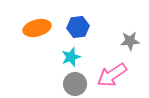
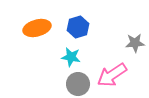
blue hexagon: rotated 10 degrees counterclockwise
gray star: moved 5 px right, 2 px down
cyan star: rotated 30 degrees clockwise
gray circle: moved 3 px right
